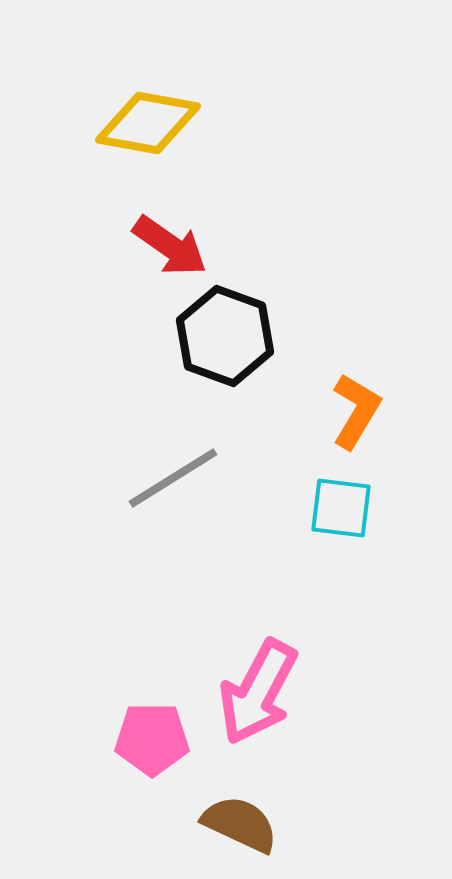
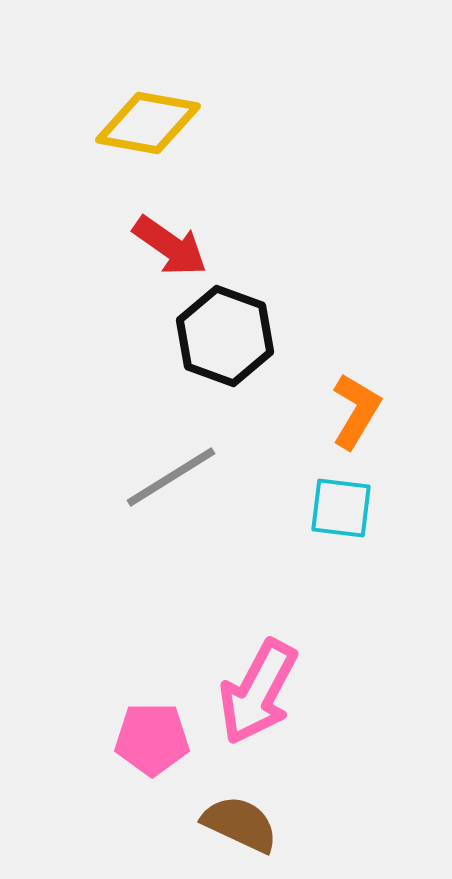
gray line: moved 2 px left, 1 px up
